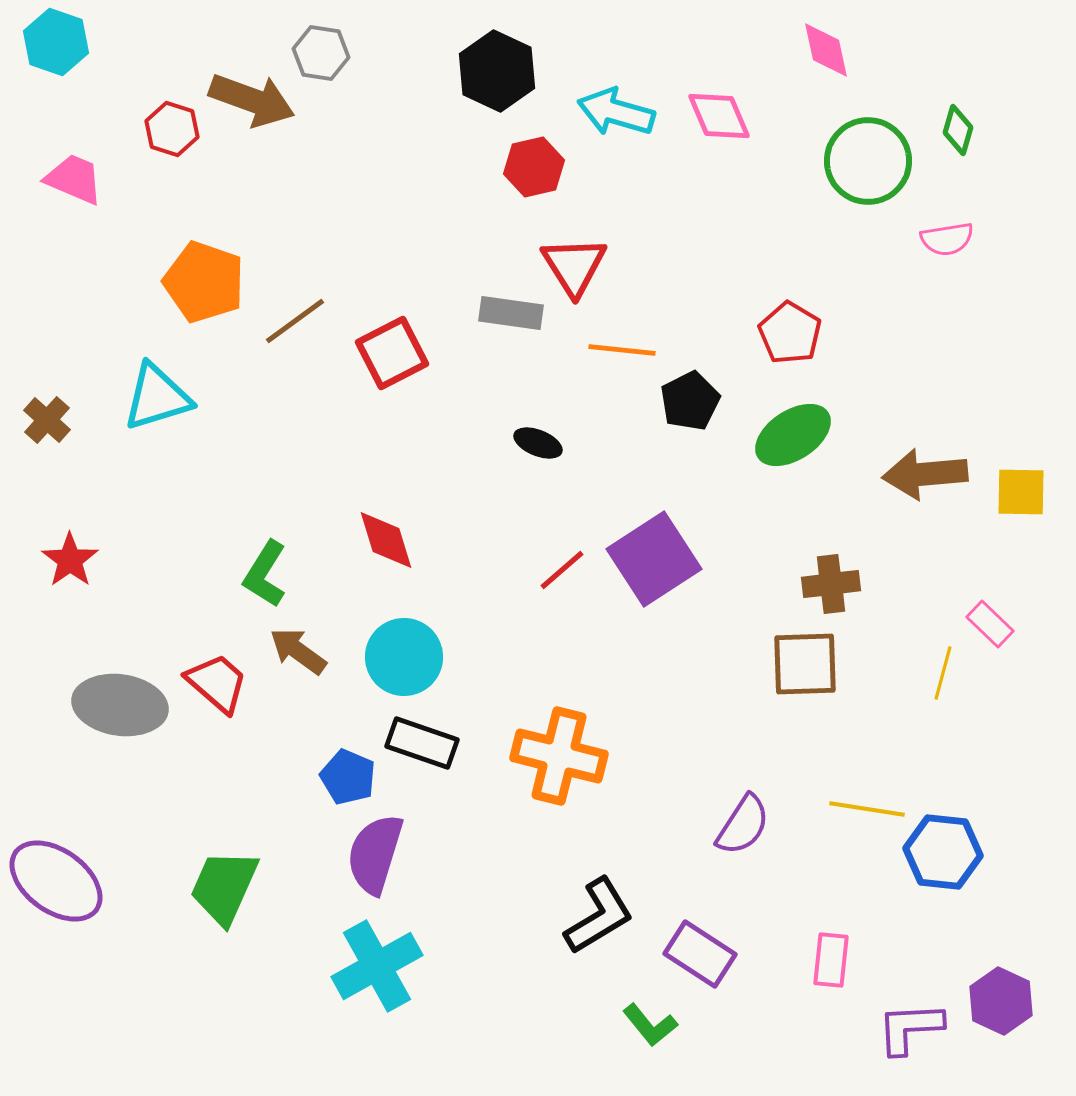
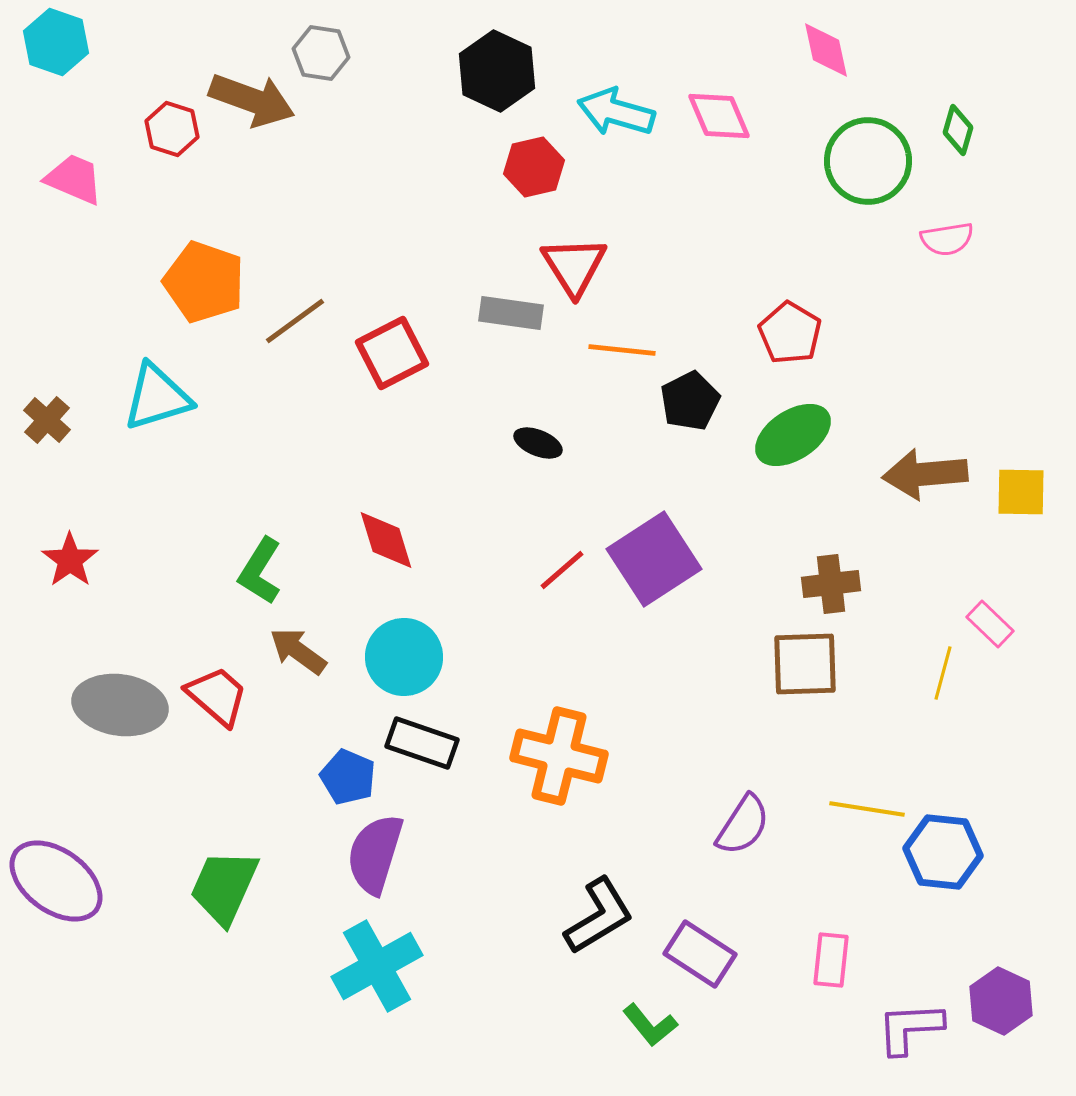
green L-shape at (265, 574): moved 5 px left, 3 px up
red trapezoid at (217, 683): moved 13 px down
